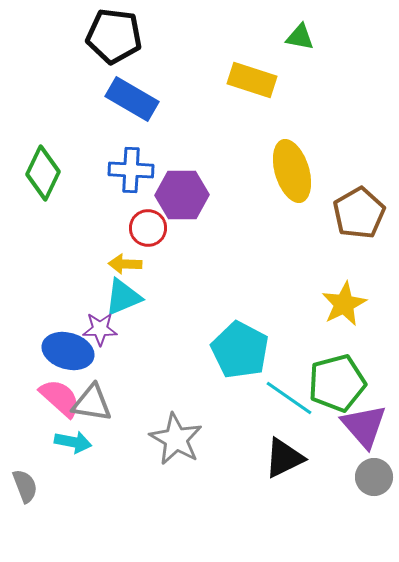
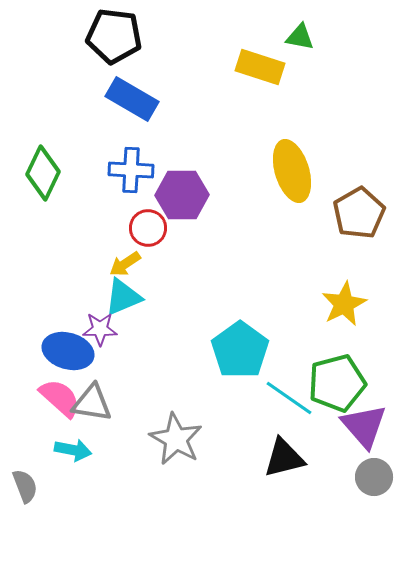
yellow rectangle: moved 8 px right, 13 px up
yellow arrow: rotated 36 degrees counterclockwise
cyan pentagon: rotated 8 degrees clockwise
cyan arrow: moved 8 px down
black triangle: rotated 12 degrees clockwise
